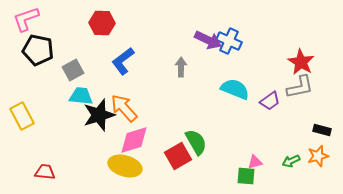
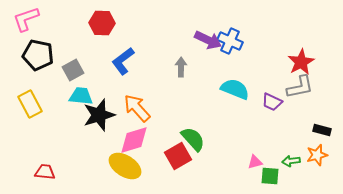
blue cross: moved 1 px right
black pentagon: moved 5 px down
red star: rotated 12 degrees clockwise
purple trapezoid: moved 2 px right, 1 px down; rotated 60 degrees clockwise
orange arrow: moved 13 px right
yellow rectangle: moved 8 px right, 12 px up
green semicircle: moved 3 px left, 3 px up; rotated 12 degrees counterclockwise
orange star: moved 1 px left, 1 px up
green arrow: rotated 18 degrees clockwise
yellow ellipse: rotated 16 degrees clockwise
green square: moved 24 px right
